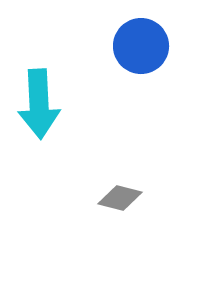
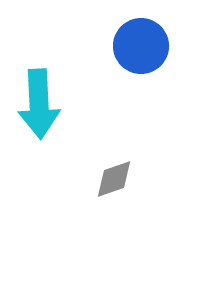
gray diamond: moved 6 px left, 19 px up; rotated 33 degrees counterclockwise
